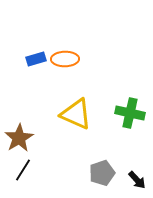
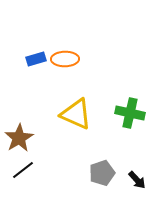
black line: rotated 20 degrees clockwise
